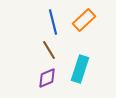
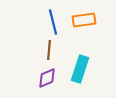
orange rectangle: rotated 35 degrees clockwise
brown line: rotated 36 degrees clockwise
